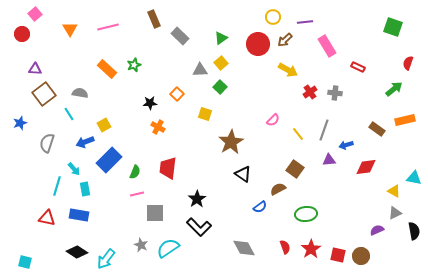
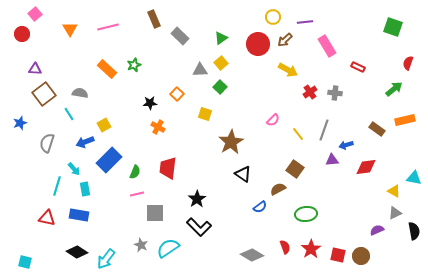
purple triangle at (329, 160): moved 3 px right
gray diamond at (244, 248): moved 8 px right, 7 px down; rotated 30 degrees counterclockwise
